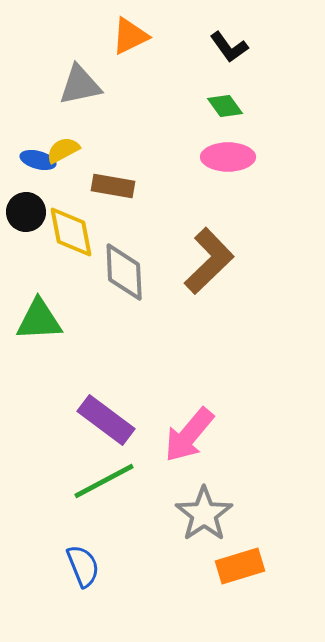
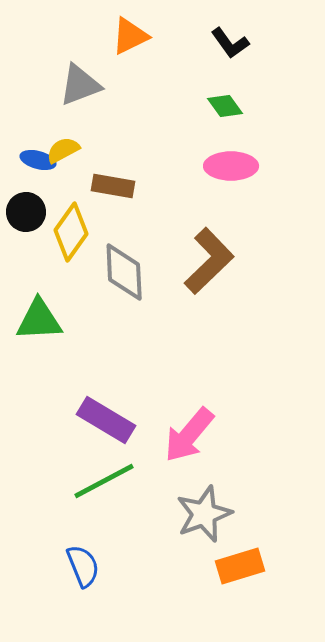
black L-shape: moved 1 px right, 4 px up
gray triangle: rotated 9 degrees counterclockwise
pink ellipse: moved 3 px right, 9 px down
yellow diamond: rotated 46 degrees clockwise
purple rectangle: rotated 6 degrees counterclockwise
gray star: rotated 14 degrees clockwise
